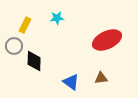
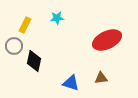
black diamond: rotated 10 degrees clockwise
blue triangle: moved 1 px down; rotated 18 degrees counterclockwise
